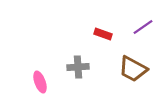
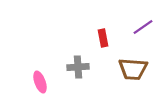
red rectangle: moved 4 px down; rotated 60 degrees clockwise
brown trapezoid: rotated 24 degrees counterclockwise
